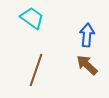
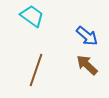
cyan trapezoid: moved 2 px up
blue arrow: moved 1 px down; rotated 125 degrees clockwise
